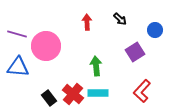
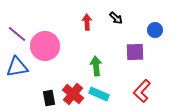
black arrow: moved 4 px left, 1 px up
purple line: rotated 24 degrees clockwise
pink circle: moved 1 px left
purple square: rotated 30 degrees clockwise
blue triangle: moved 1 px left; rotated 15 degrees counterclockwise
cyan rectangle: moved 1 px right, 1 px down; rotated 24 degrees clockwise
black rectangle: rotated 28 degrees clockwise
